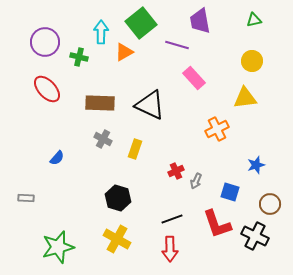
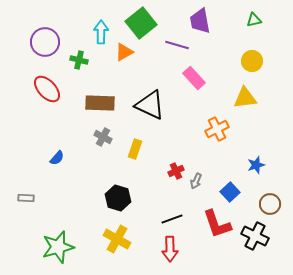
green cross: moved 3 px down
gray cross: moved 2 px up
blue square: rotated 30 degrees clockwise
